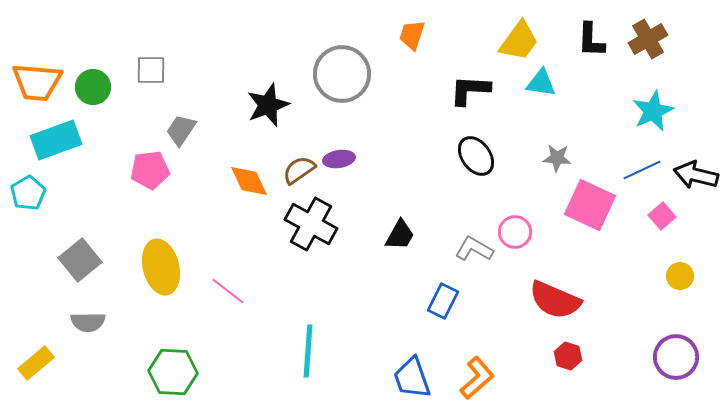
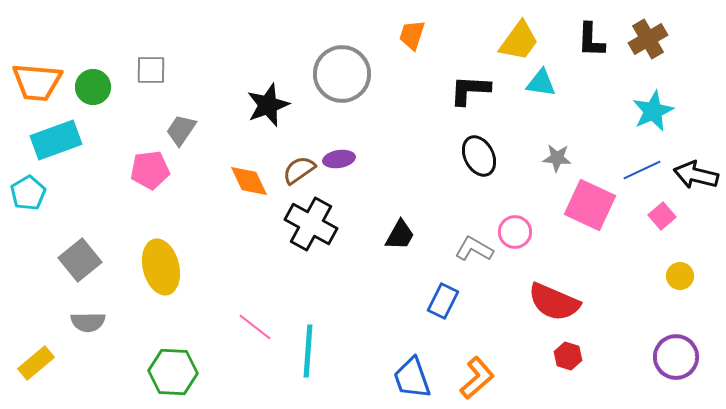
black ellipse at (476, 156): moved 3 px right; rotated 9 degrees clockwise
pink line at (228, 291): moved 27 px right, 36 px down
red semicircle at (555, 300): moved 1 px left, 2 px down
